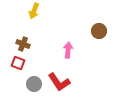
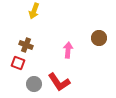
brown circle: moved 7 px down
brown cross: moved 3 px right, 1 px down
